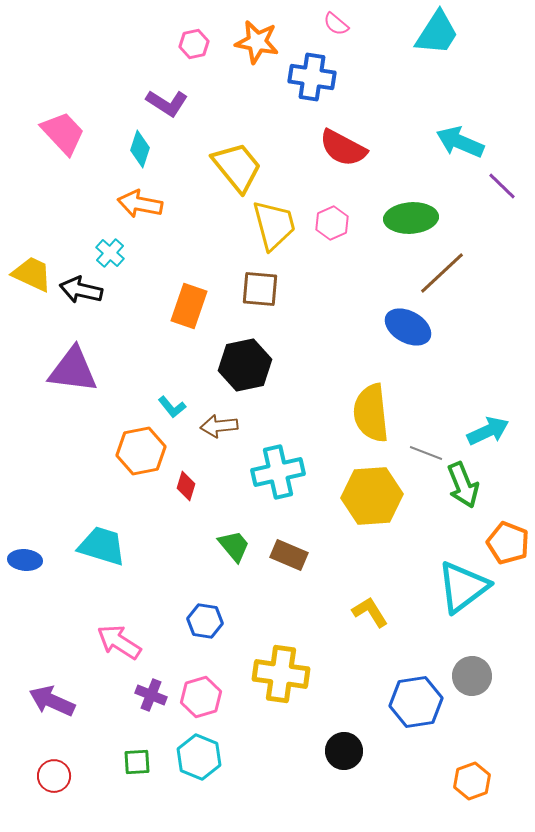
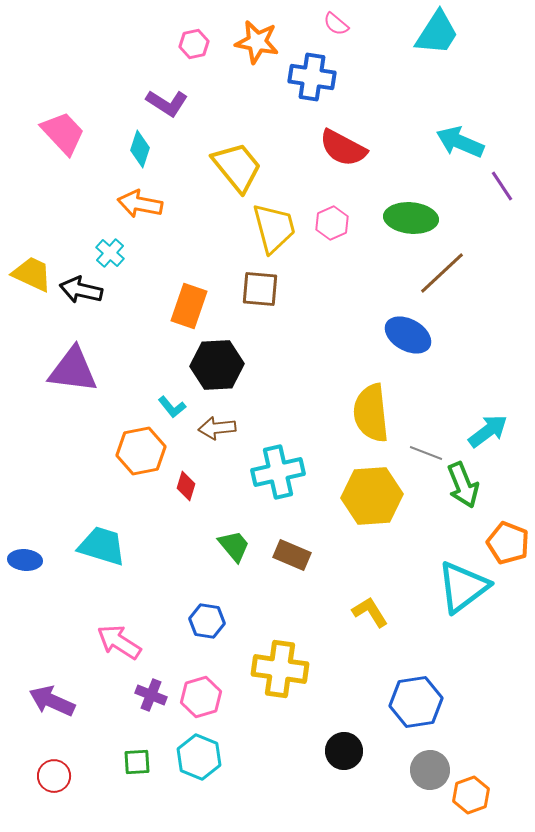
purple line at (502, 186): rotated 12 degrees clockwise
green ellipse at (411, 218): rotated 9 degrees clockwise
yellow trapezoid at (274, 225): moved 3 px down
blue ellipse at (408, 327): moved 8 px down
black hexagon at (245, 365): moved 28 px left; rotated 9 degrees clockwise
brown arrow at (219, 426): moved 2 px left, 2 px down
cyan arrow at (488, 431): rotated 12 degrees counterclockwise
brown rectangle at (289, 555): moved 3 px right
blue hexagon at (205, 621): moved 2 px right
yellow cross at (281, 674): moved 1 px left, 5 px up
gray circle at (472, 676): moved 42 px left, 94 px down
orange hexagon at (472, 781): moved 1 px left, 14 px down
